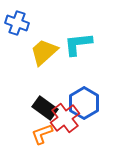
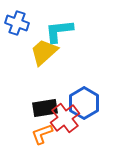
cyan L-shape: moved 19 px left, 13 px up
black rectangle: rotated 45 degrees counterclockwise
